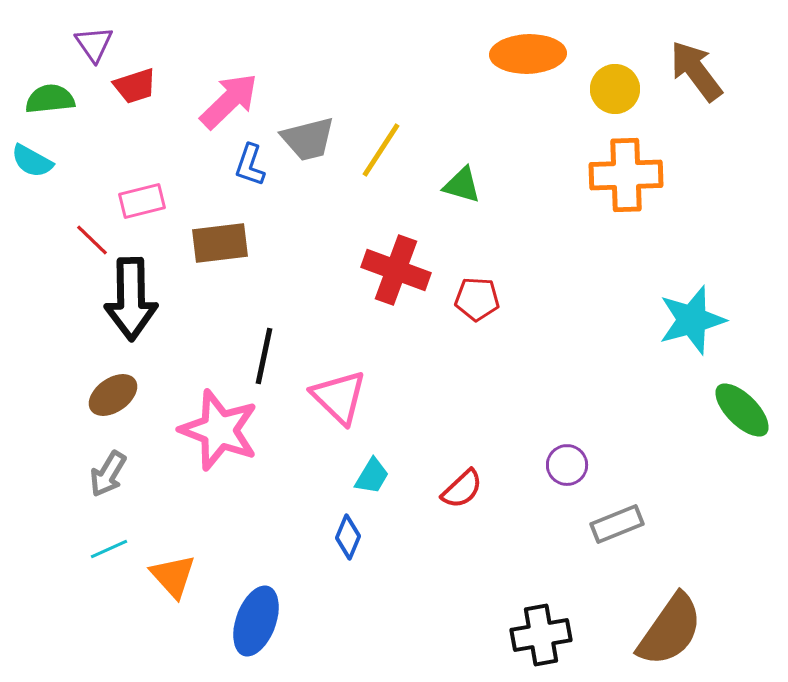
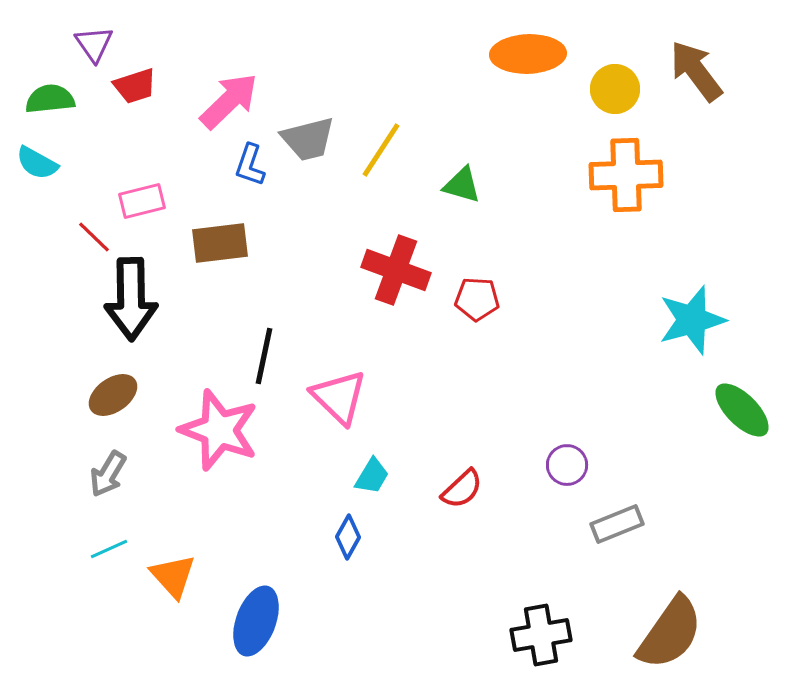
cyan semicircle: moved 5 px right, 2 px down
red line: moved 2 px right, 3 px up
blue diamond: rotated 6 degrees clockwise
brown semicircle: moved 3 px down
